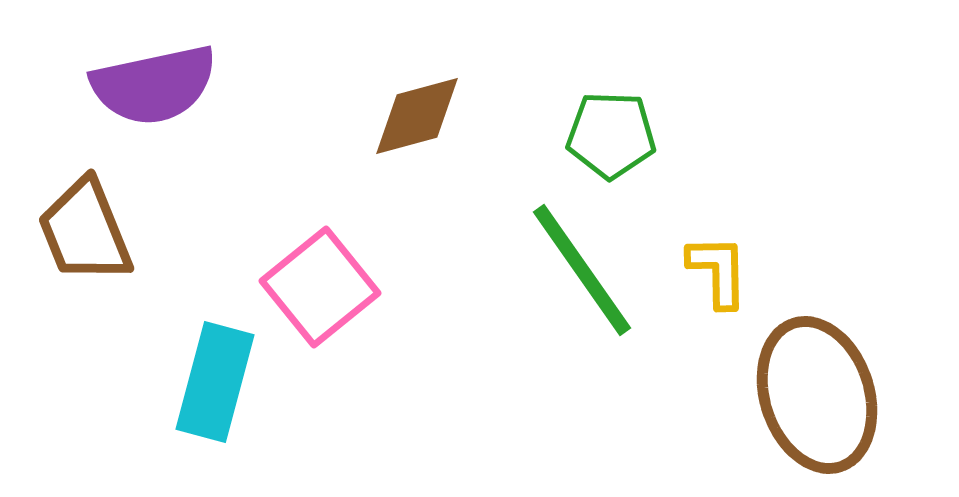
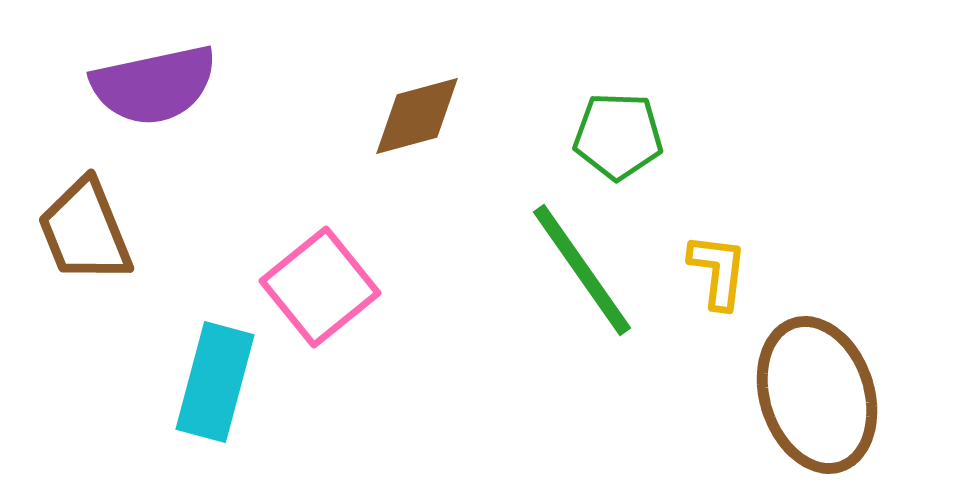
green pentagon: moved 7 px right, 1 px down
yellow L-shape: rotated 8 degrees clockwise
